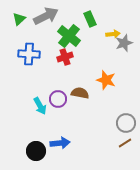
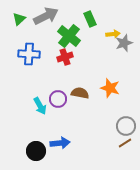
orange star: moved 4 px right, 8 px down
gray circle: moved 3 px down
